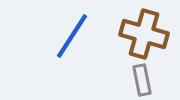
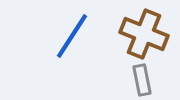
brown cross: rotated 6 degrees clockwise
